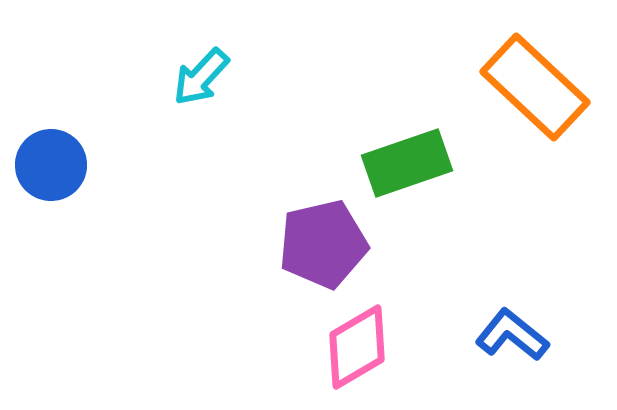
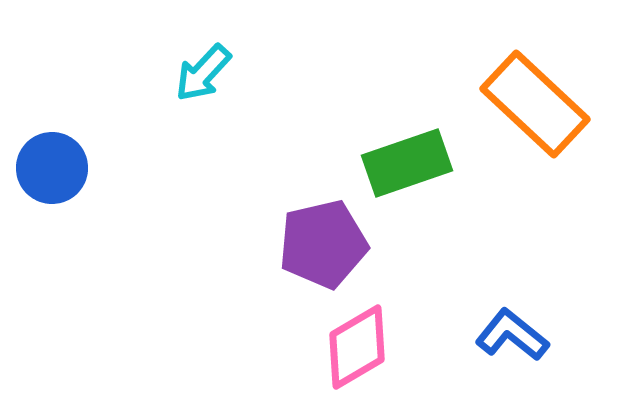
cyan arrow: moved 2 px right, 4 px up
orange rectangle: moved 17 px down
blue circle: moved 1 px right, 3 px down
